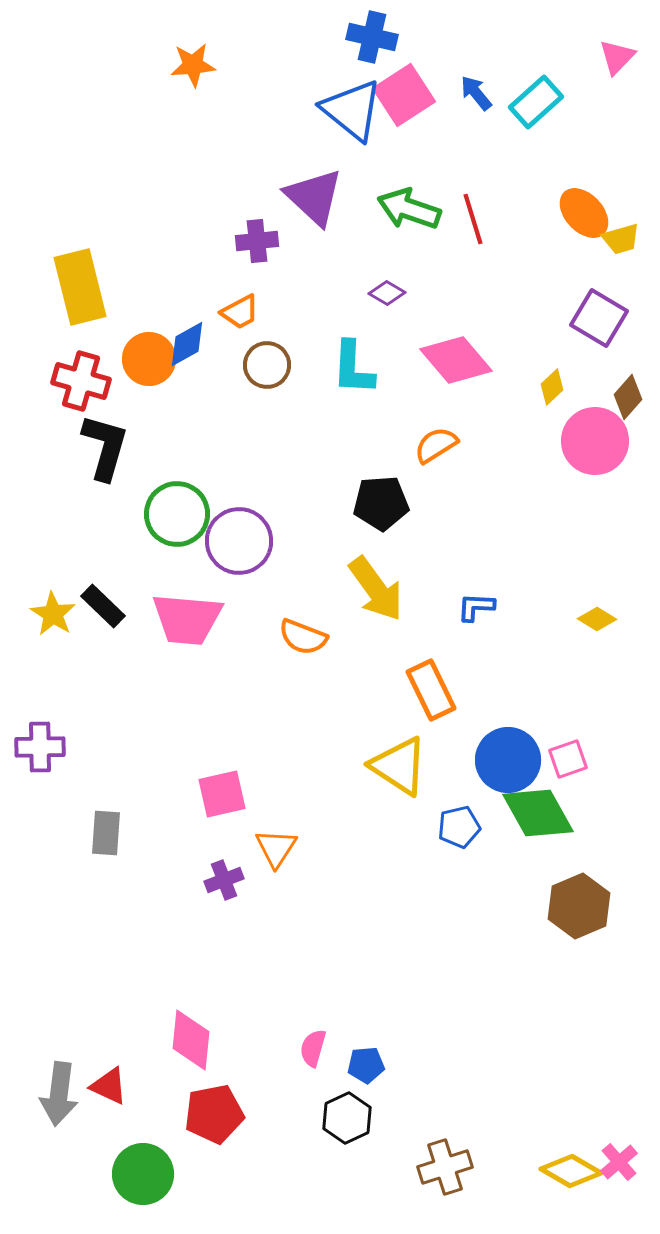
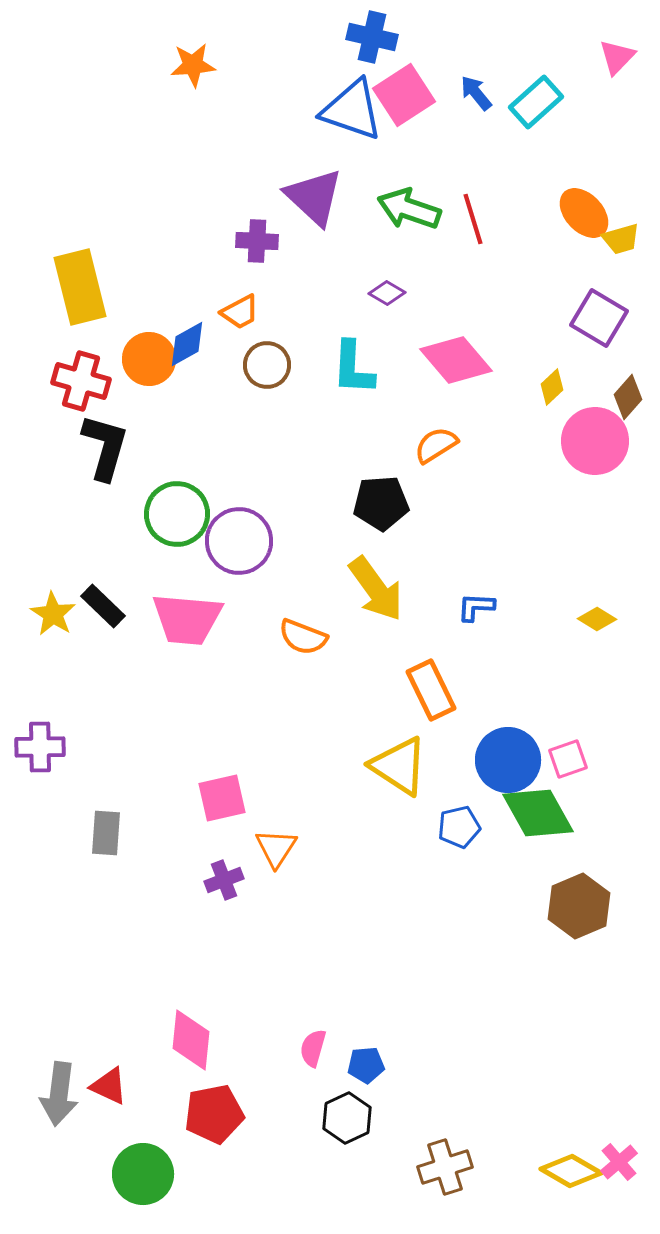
blue triangle at (352, 110): rotated 20 degrees counterclockwise
purple cross at (257, 241): rotated 9 degrees clockwise
pink square at (222, 794): moved 4 px down
